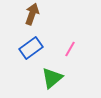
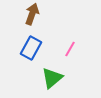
blue rectangle: rotated 25 degrees counterclockwise
